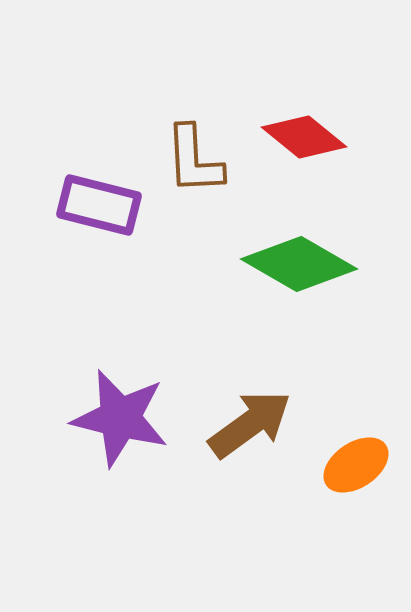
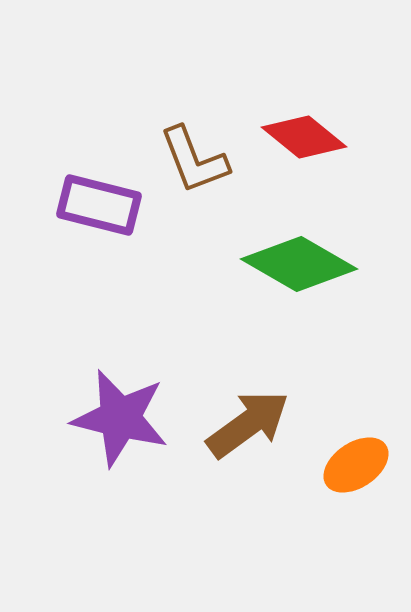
brown L-shape: rotated 18 degrees counterclockwise
brown arrow: moved 2 px left
